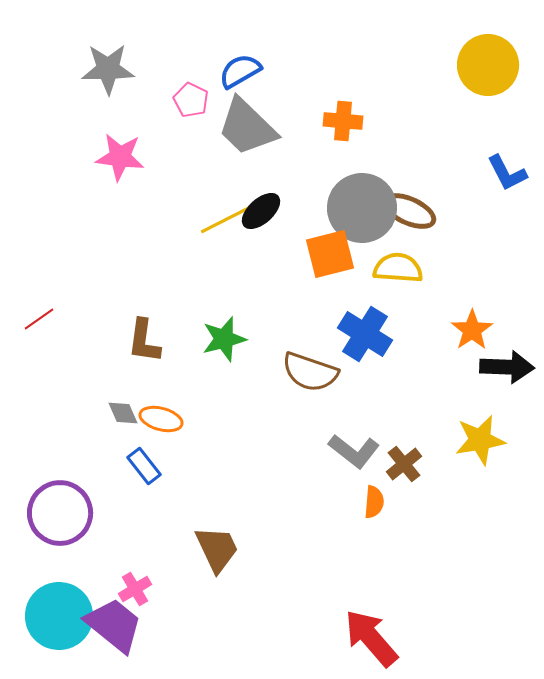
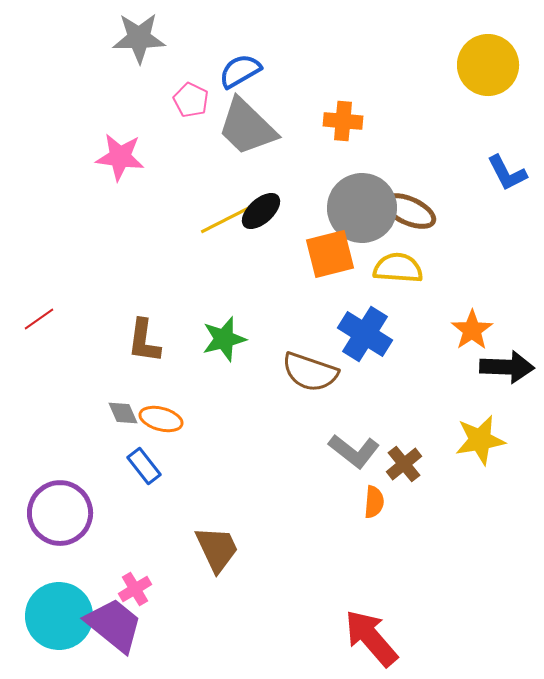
gray star: moved 31 px right, 31 px up
